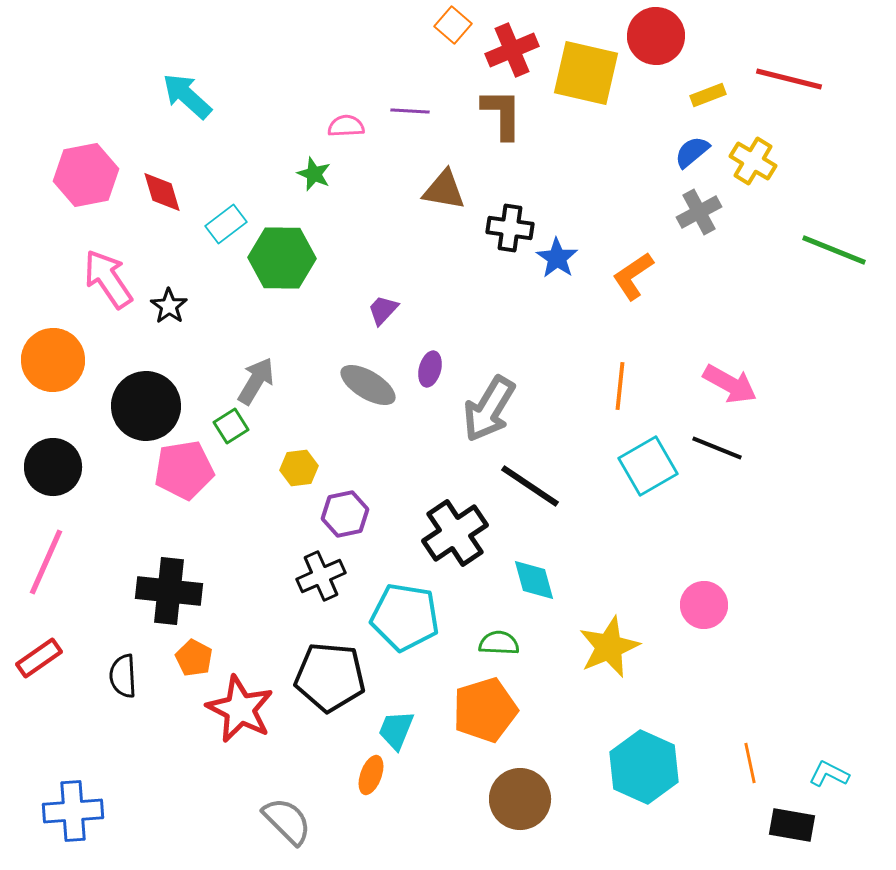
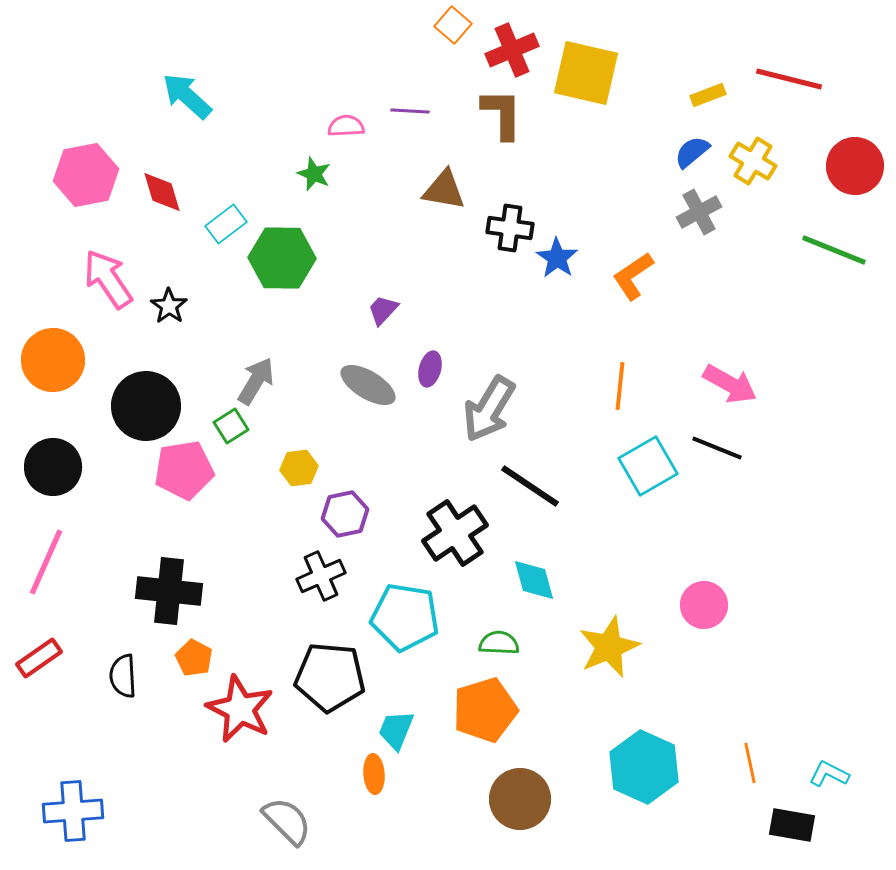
red circle at (656, 36): moved 199 px right, 130 px down
orange ellipse at (371, 775): moved 3 px right, 1 px up; rotated 24 degrees counterclockwise
